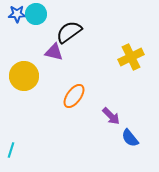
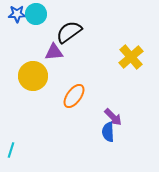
purple triangle: rotated 18 degrees counterclockwise
yellow cross: rotated 15 degrees counterclockwise
yellow circle: moved 9 px right
purple arrow: moved 2 px right, 1 px down
blue semicircle: moved 22 px left, 6 px up; rotated 36 degrees clockwise
